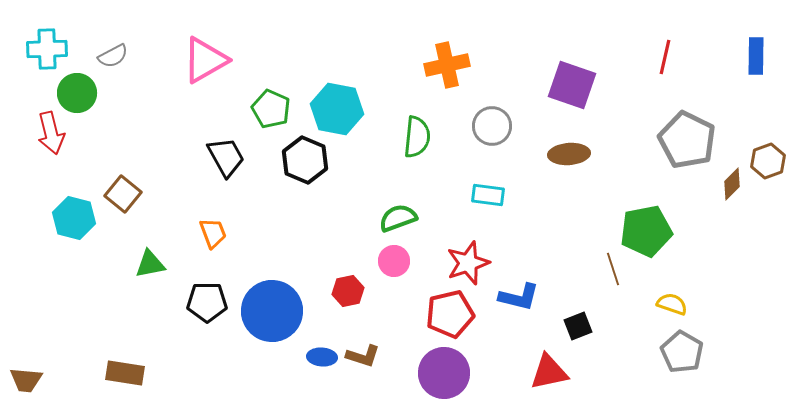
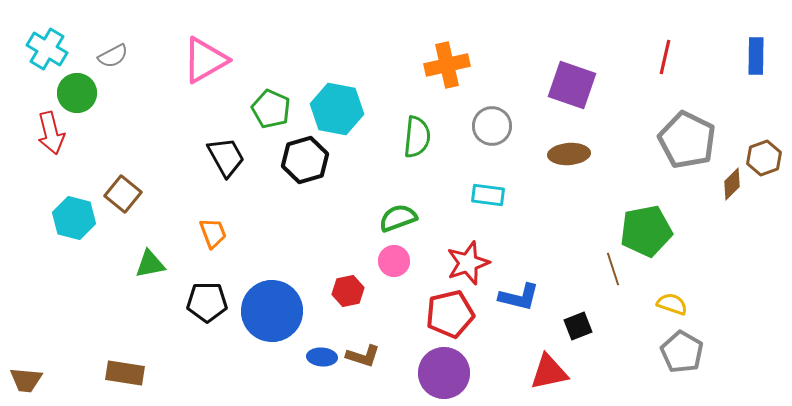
cyan cross at (47, 49): rotated 33 degrees clockwise
black hexagon at (305, 160): rotated 21 degrees clockwise
brown hexagon at (768, 161): moved 4 px left, 3 px up
